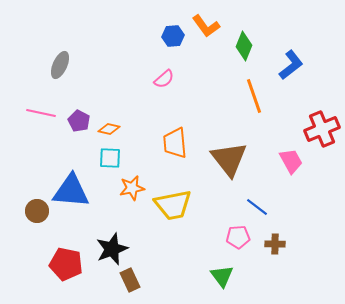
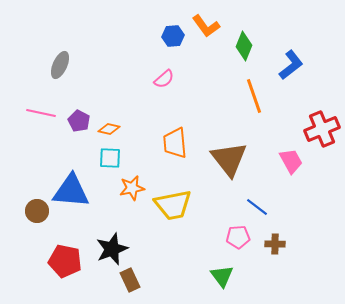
red pentagon: moved 1 px left, 3 px up
